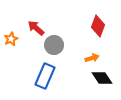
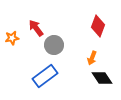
red arrow: rotated 12 degrees clockwise
orange star: moved 1 px right, 1 px up; rotated 16 degrees clockwise
orange arrow: rotated 128 degrees clockwise
blue rectangle: rotated 30 degrees clockwise
